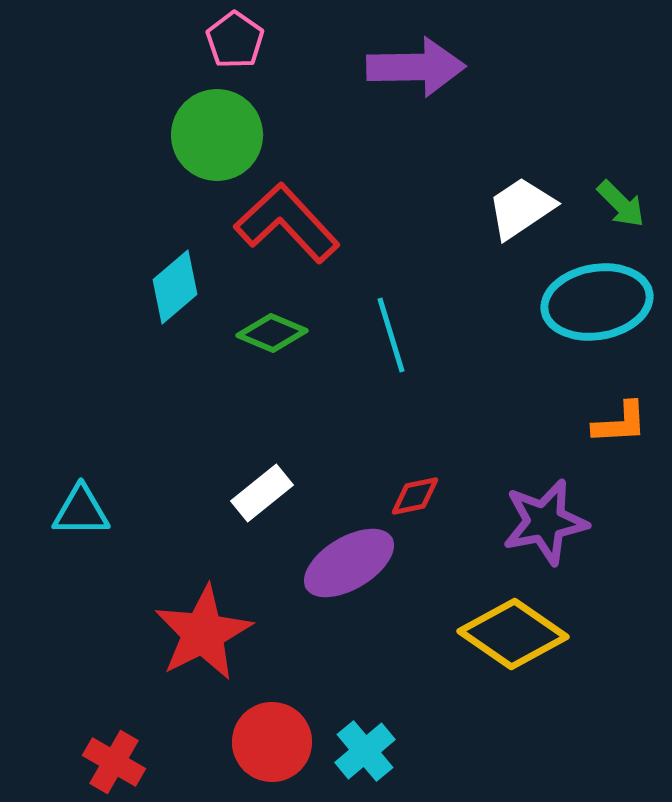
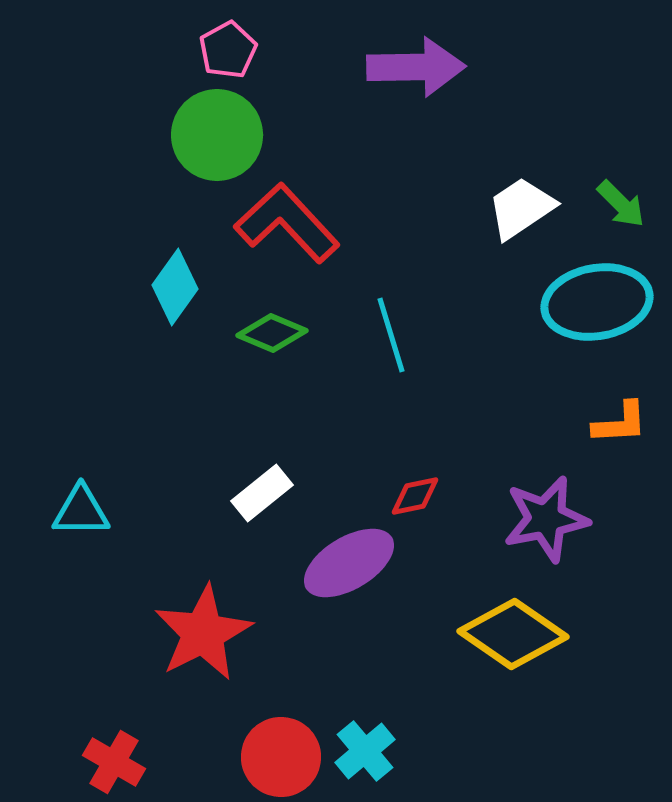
pink pentagon: moved 7 px left, 10 px down; rotated 8 degrees clockwise
cyan diamond: rotated 14 degrees counterclockwise
purple star: moved 1 px right, 3 px up
red circle: moved 9 px right, 15 px down
